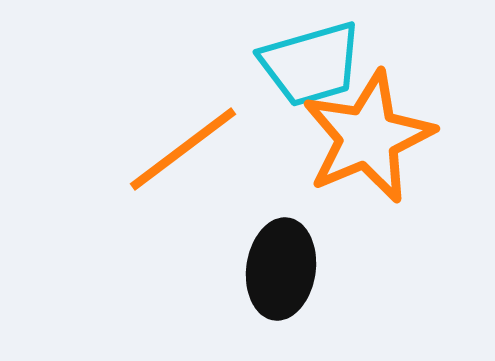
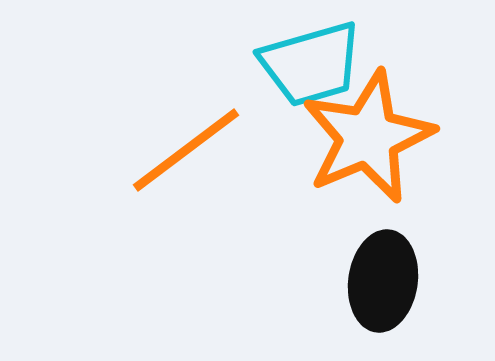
orange line: moved 3 px right, 1 px down
black ellipse: moved 102 px right, 12 px down
